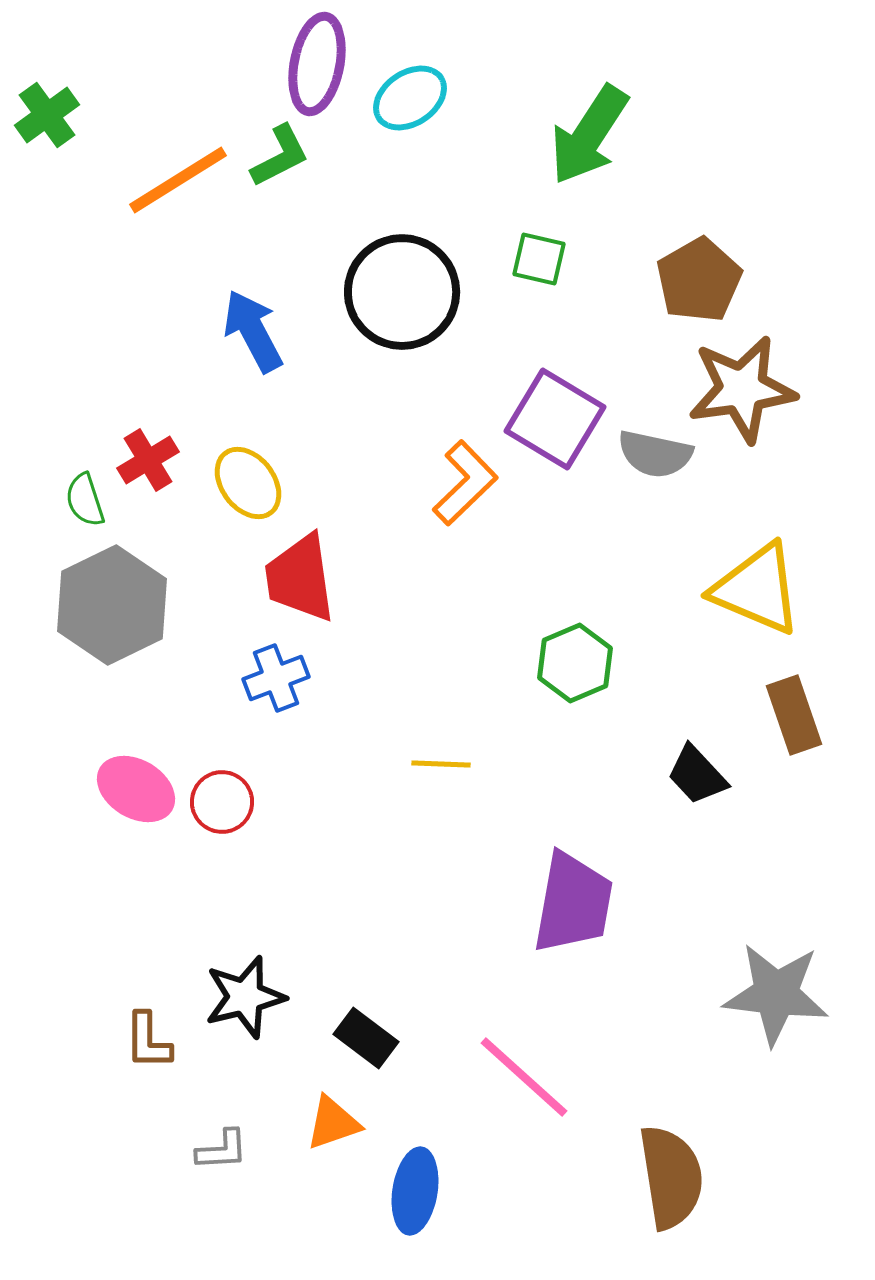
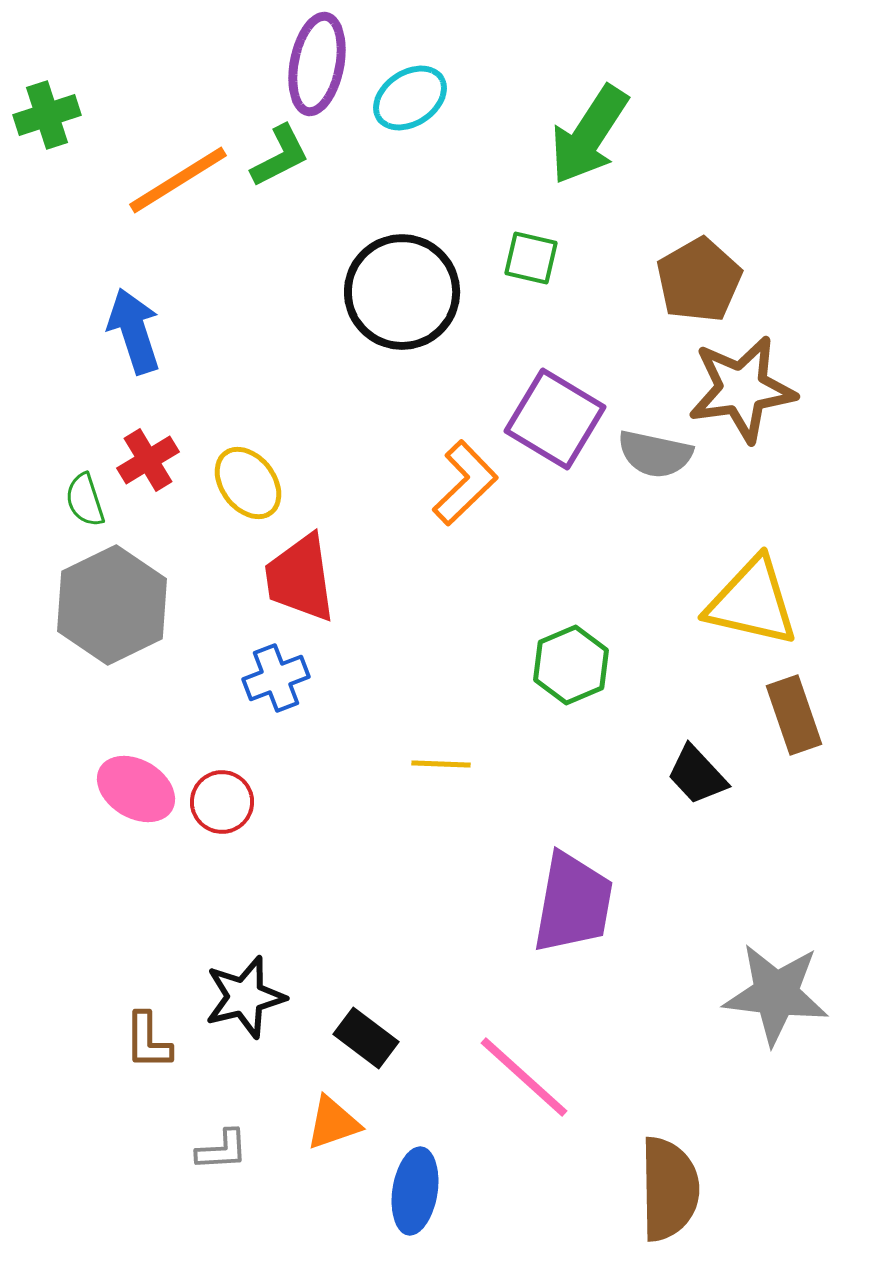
green cross: rotated 18 degrees clockwise
green square: moved 8 px left, 1 px up
blue arrow: moved 119 px left; rotated 10 degrees clockwise
yellow triangle: moved 5 px left, 13 px down; rotated 10 degrees counterclockwise
green hexagon: moved 4 px left, 2 px down
brown semicircle: moved 2 px left, 12 px down; rotated 8 degrees clockwise
